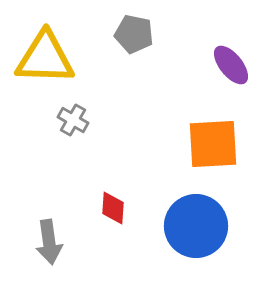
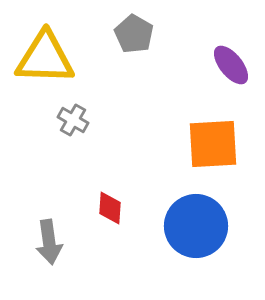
gray pentagon: rotated 18 degrees clockwise
red diamond: moved 3 px left
